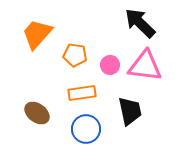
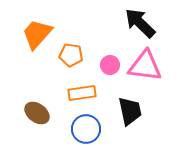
orange pentagon: moved 4 px left
